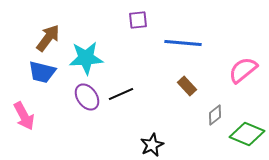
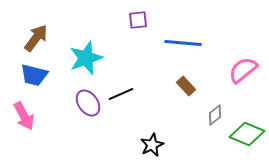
brown arrow: moved 12 px left
cyan star: rotated 16 degrees counterclockwise
blue trapezoid: moved 8 px left, 3 px down
brown rectangle: moved 1 px left
purple ellipse: moved 1 px right, 6 px down
